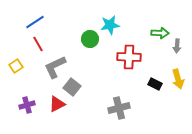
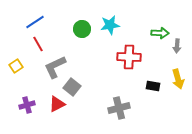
green circle: moved 8 px left, 10 px up
black rectangle: moved 2 px left, 2 px down; rotated 16 degrees counterclockwise
